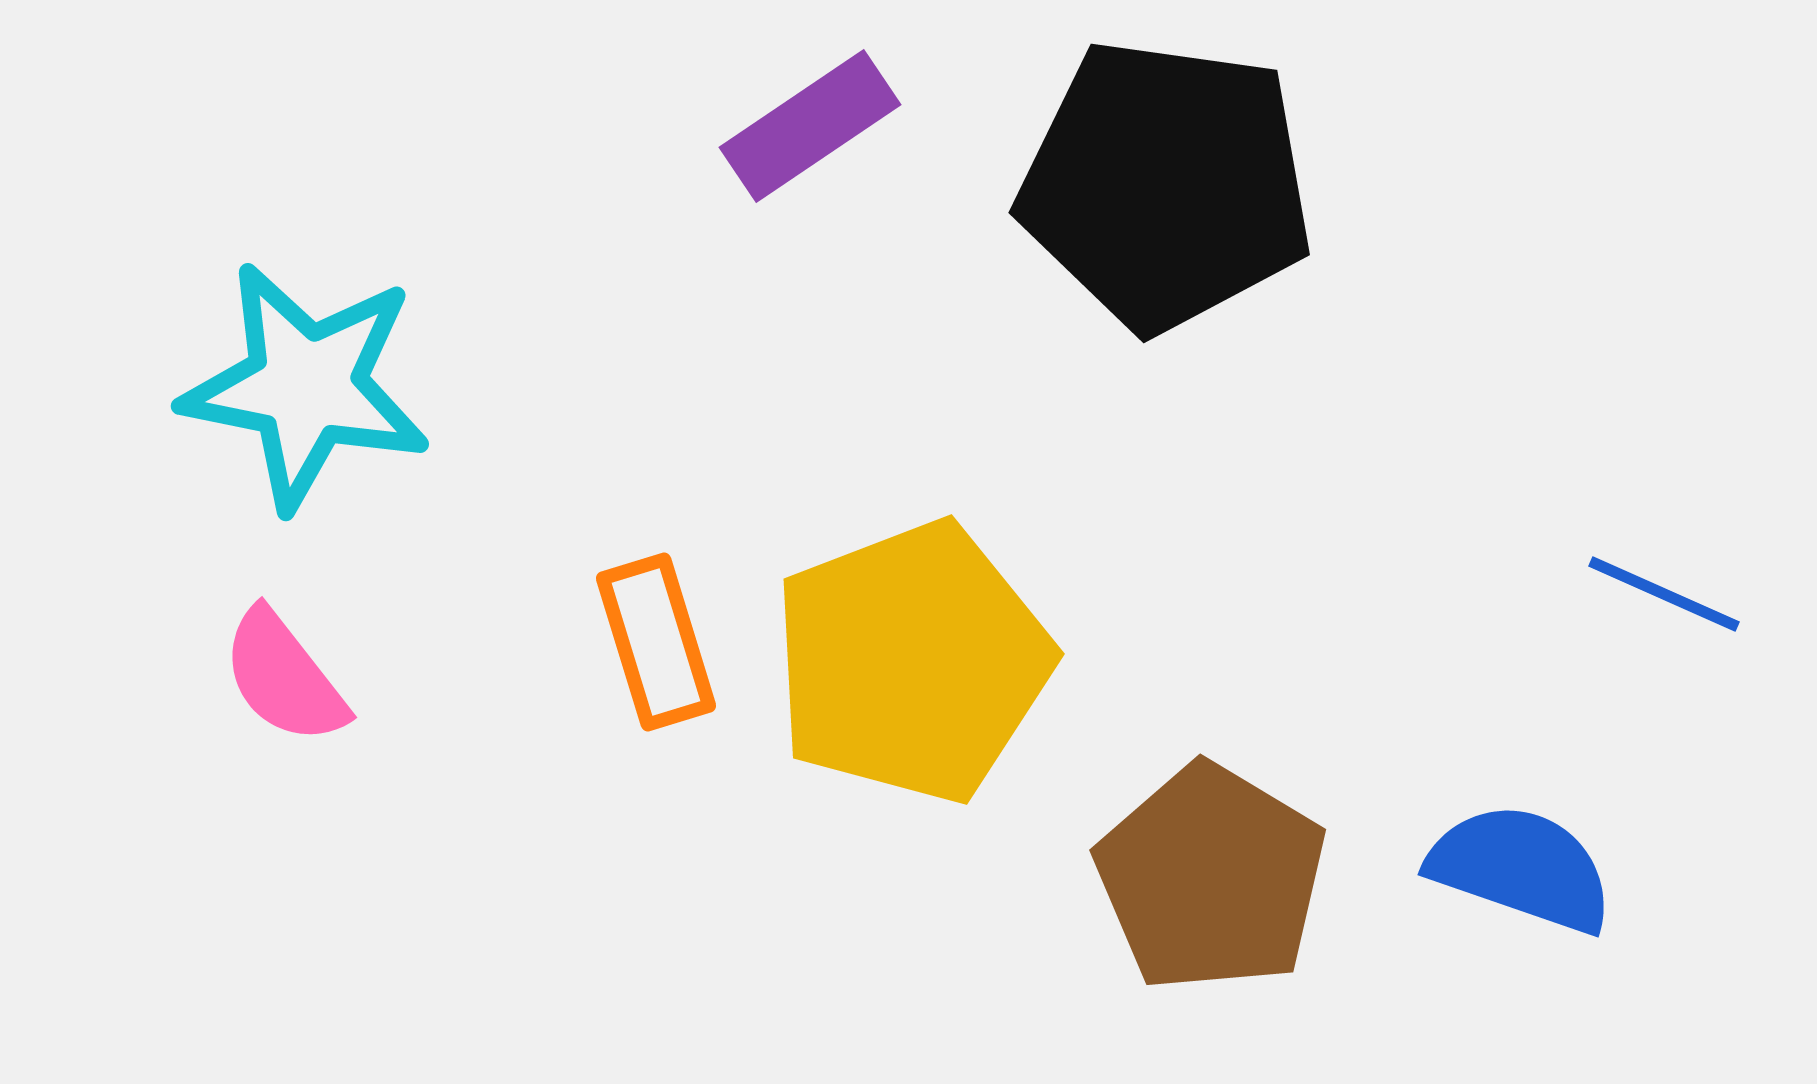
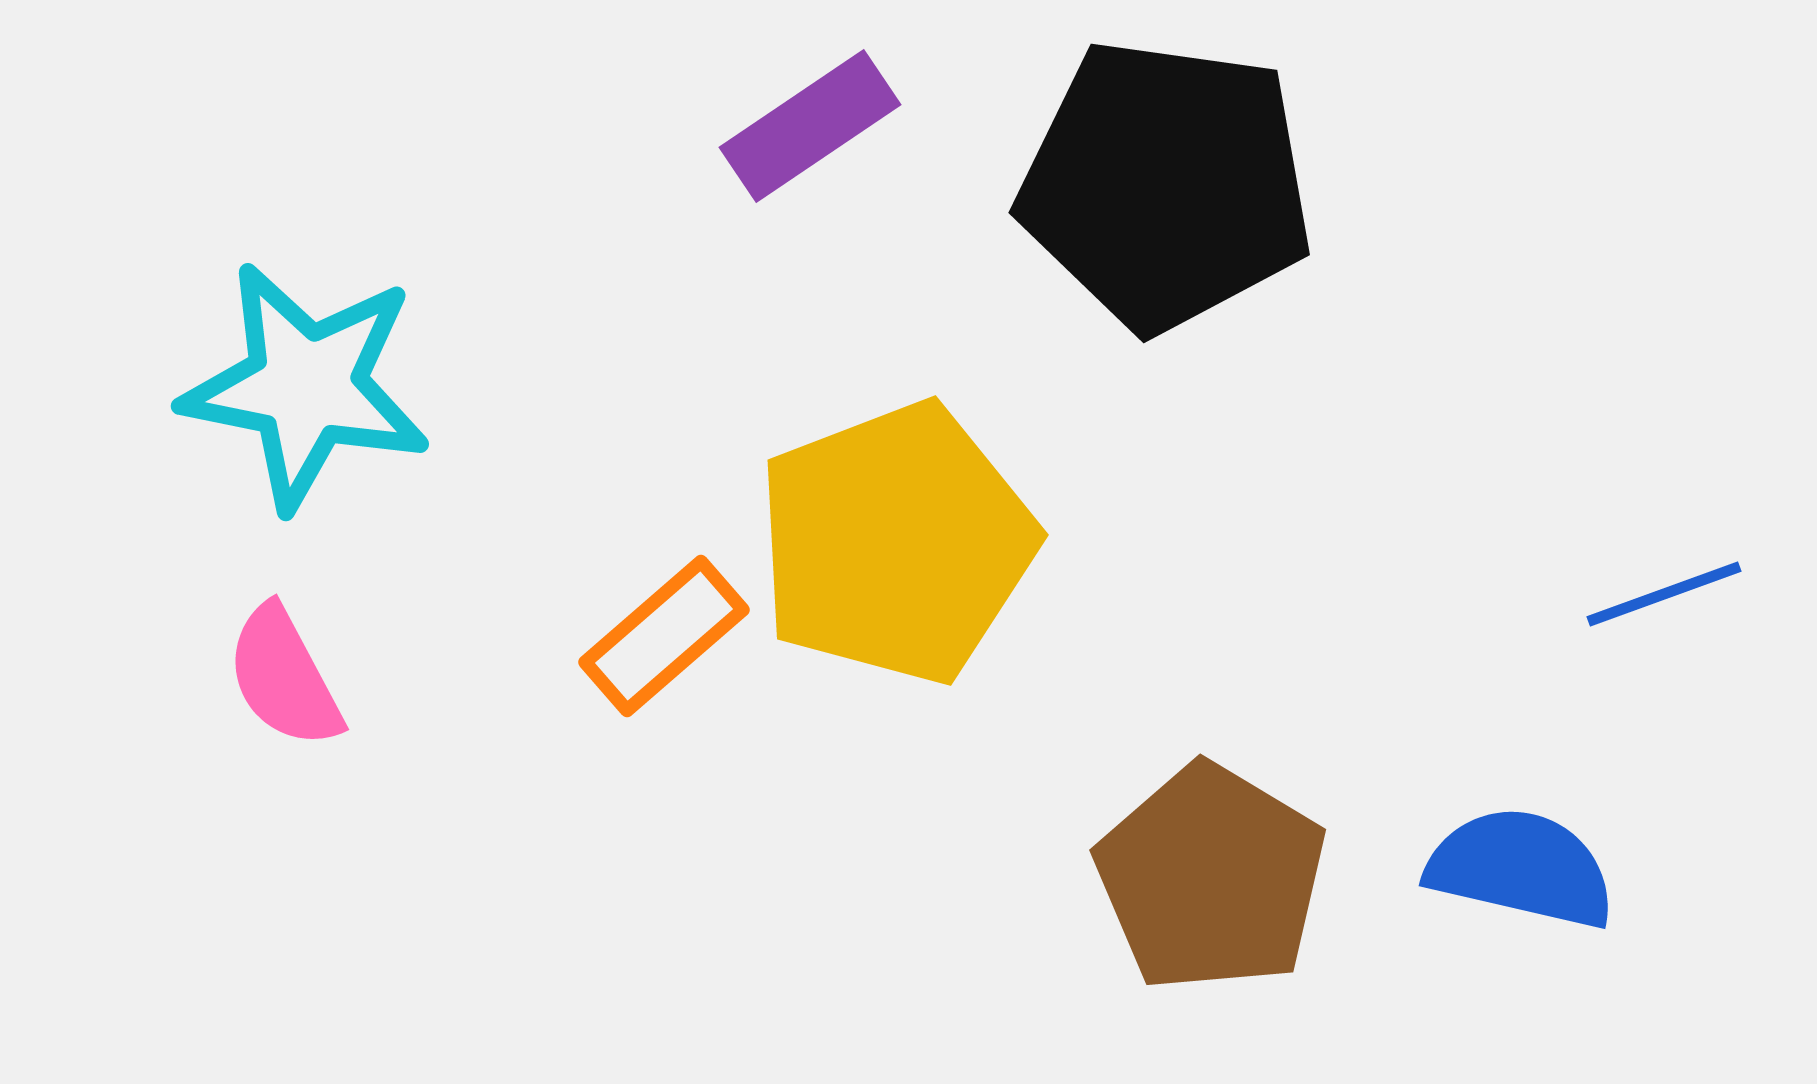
blue line: rotated 44 degrees counterclockwise
orange rectangle: moved 8 px right, 6 px up; rotated 66 degrees clockwise
yellow pentagon: moved 16 px left, 119 px up
pink semicircle: rotated 10 degrees clockwise
blue semicircle: rotated 6 degrees counterclockwise
